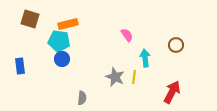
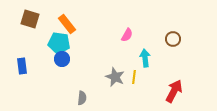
orange rectangle: moved 1 px left; rotated 66 degrees clockwise
pink semicircle: rotated 64 degrees clockwise
cyan pentagon: moved 2 px down
brown circle: moved 3 px left, 6 px up
blue rectangle: moved 2 px right
red arrow: moved 2 px right, 1 px up
